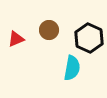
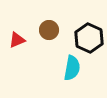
red triangle: moved 1 px right, 1 px down
